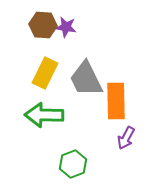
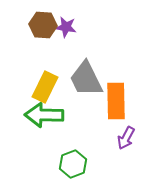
yellow rectangle: moved 14 px down
